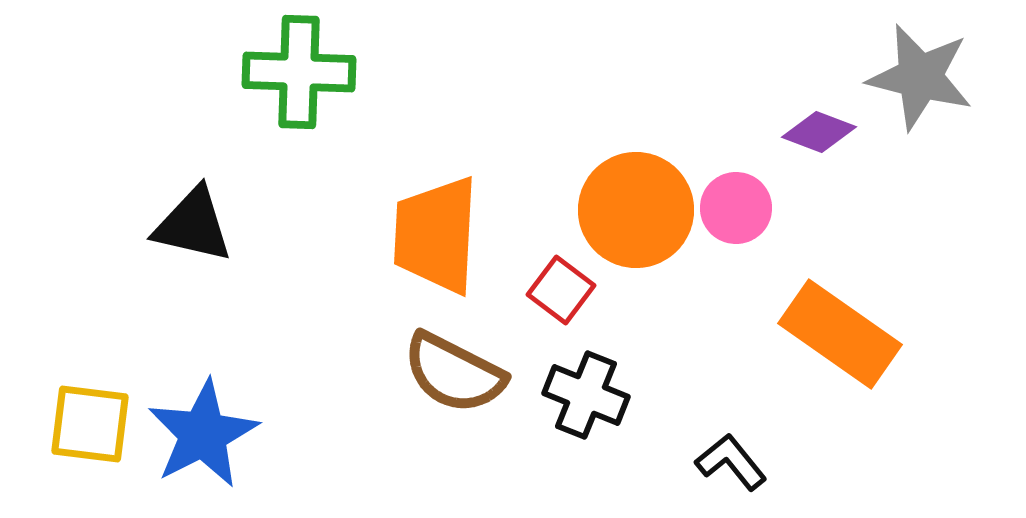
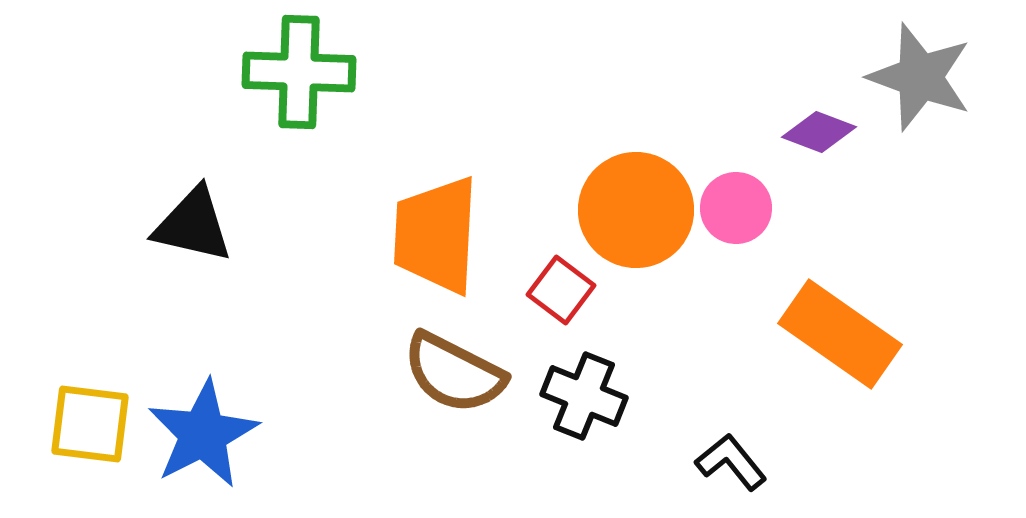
gray star: rotated 6 degrees clockwise
black cross: moved 2 px left, 1 px down
